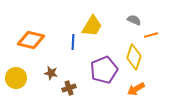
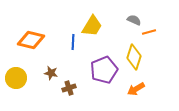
orange line: moved 2 px left, 3 px up
